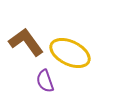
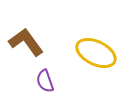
yellow ellipse: moved 26 px right
